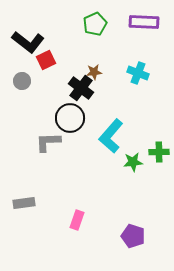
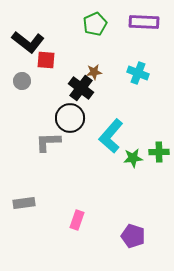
red square: rotated 30 degrees clockwise
green star: moved 4 px up
